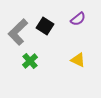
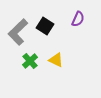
purple semicircle: rotated 28 degrees counterclockwise
yellow triangle: moved 22 px left
